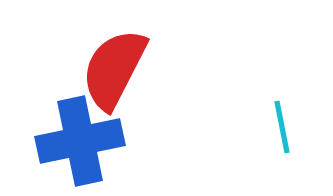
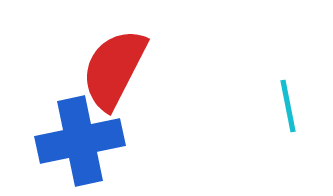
cyan line: moved 6 px right, 21 px up
